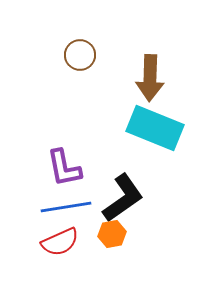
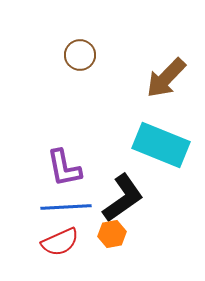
brown arrow: moved 16 px right; rotated 42 degrees clockwise
cyan rectangle: moved 6 px right, 17 px down
blue line: rotated 6 degrees clockwise
